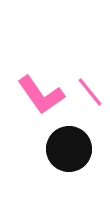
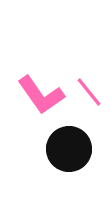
pink line: moved 1 px left
